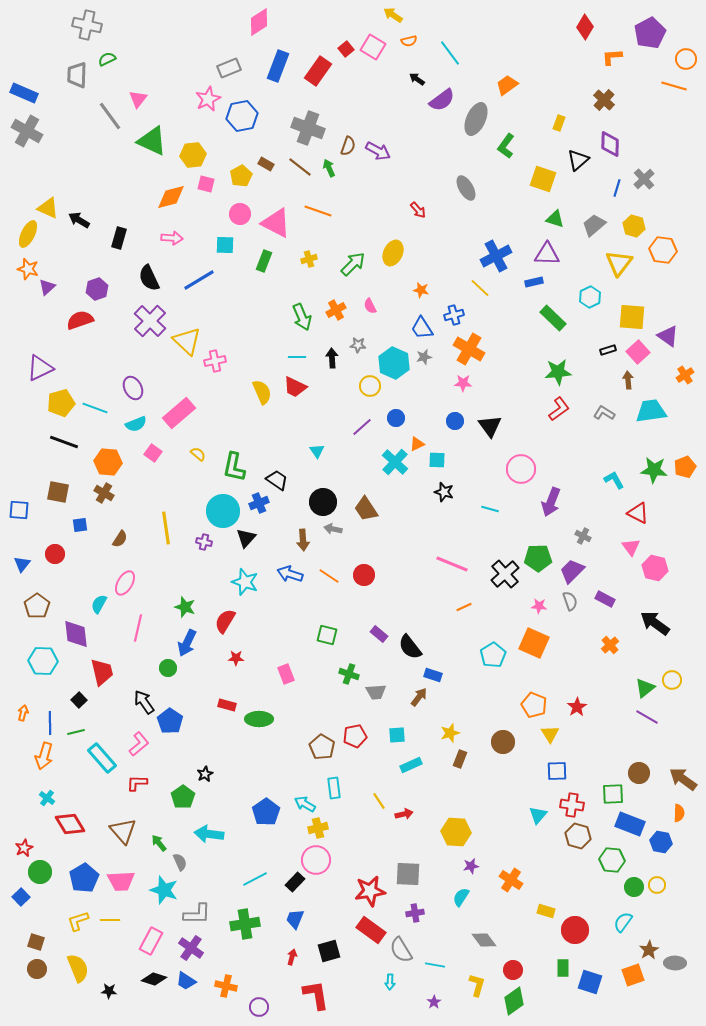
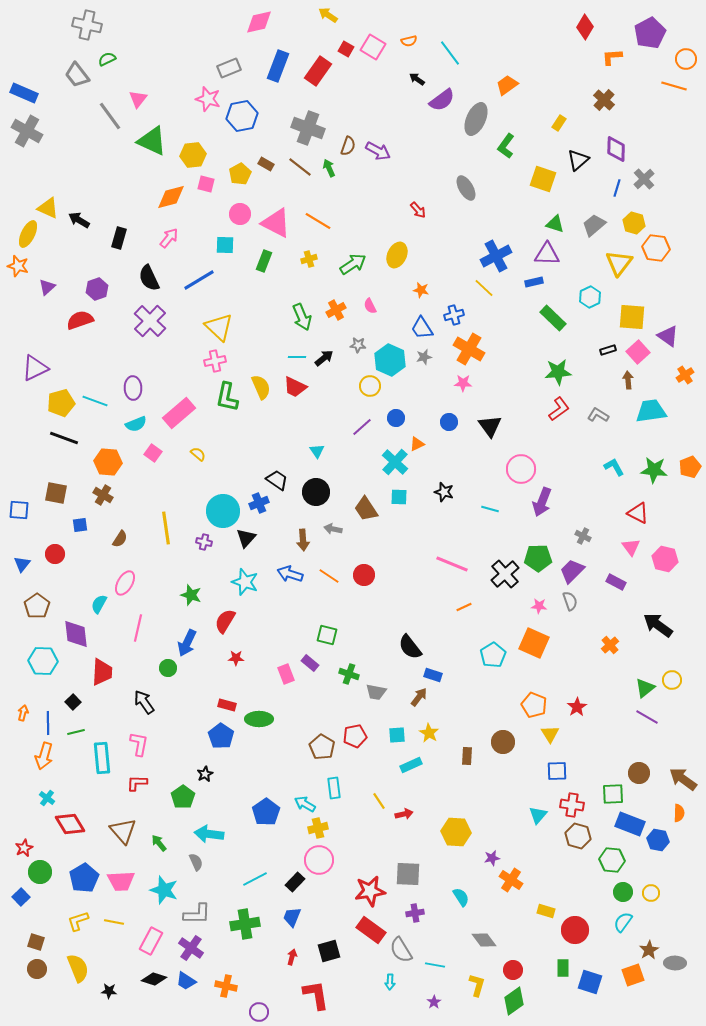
yellow arrow at (393, 15): moved 65 px left
pink diamond at (259, 22): rotated 20 degrees clockwise
red square at (346, 49): rotated 21 degrees counterclockwise
gray trapezoid at (77, 75): rotated 40 degrees counterclockwise
pink star at (208, 99): rotated 30 degrees counterclockwise
yellow rectangle at (559, 123): rotated 14 degrees clockwise
purple diamond at (610, 144): moved 6 px right, 5 px down
yellow pentagon at (241, 176): moved 1 px left, 2 px up
orange line at (318, 211): moved 10 px down; rotated 12 degrees clockwise
green triangle at (555, 219): moved 5 px down
yellow hexagon at (634, 226): moved 3 px up
pink arrow at (172, 238): moved 3 px left; rotated 55 degrees counterclockwise
orange hexagon at (663, 250): moved 7 px left, 2 px up
yellow ellipse at (393, 253): moved 4 px right, 2 px down
green arrow at (353, 264): rotated 12 degrees clockwise
orange star at (28, 269): moved 10 px left, 3 px up
yellow line at (480, 288): moved 4 px right
yellow triangle at (187, 341): moved 32 px right, 14 px up
black arrow at (332, 358): moved 8 px left; rotated 54 degrees clockwise
cyan hexagon at (394, 363): moved 4 px left, 3 px up
purple triangle at (40, 368): moved 5 px left
purple ellipse at (133, 388): rotated 25 degrees clockwise
yellow semicircle at (262, 392): moved 1 px left, 5 px up
cyan line at (95, 408): moved 7 px up
gray L-shape at (604, 413): moved 6 px left, 2 px down
blue circle at (455, 421): moved 6 px left, 1 px down
black line at (64, 442): moved 4 px up
cyan square at (437, 460): moved 38 px left, 37 px down
green L-shape at (234, 467): moved 7 px left, 70 px up
orange pentagon at (685, 467): moved 5 px right
cyan L-shape at (614, 480): moved 13 px up
brown square at (58, 492): moved 2 px left, 1 px down
brown cross at (104, 493): moved 1 px left, 2 px down
black circle at (323, 502): moved 7 px left, 10 px up
purple arrow at (551, 502): moved 9 px left
pink hexagon at (655, 568): moved 10 px right, 9 px up
purple rectangle at (605, 599): moved 11 px right, 17 px up
green star at (185, 607): moved 6 px right, 12 px up
black arrow at (655, 623): moved 3 px right, 2 px down
purple rectangle at (379, 634): moved 69 px left, 29 px down
red trapezoid at (102, 672): rotated 16 degrees clockwise
gray trapezoid at (376, 692): rotated 15 degrees clockwise
black square at (79, 700): moved 6 px left, 2 px down
blue pentagon at (170, 721): moved 51 px right, 15 px down
blue line at (50, 723): moved 2 px left
yellow star at (450, 733): moved 21 px left; rotated 24 degrees counterclockwise
pink L-shape at (139, 744): rotated 40 degrees counterclockwise
cyan rectangle at (102, 758): rotated 36 degrees clockwise
brown rectangle at (460, 759): moved 7 px right, 3 px up; rotated 18 degrees counterclockwise
blue hexagon at (661, 842): moved 3 px left, 2 px up
pink circle at (316, 860): moved 3 px right
gray semicircle at (180, 862): moved 16 px right
purple star at (471, 866): moved 21 px right, 8 px up
yellow circle at (657, 885): moved 6 px left, 8 px down
green circle at (634, 887): moved 11 px left, 5 px down
cyan semicircle at (461, 897): rotated 114 degrees clockwise
blue trapezoid at (295, 919): moved 3 px left, 2 px up
yellow line at (110, 920): moved 4 px right, 2 px down; rotated 12 degrees clockwise
purple circle at (259, 1007): moved 5 px down
